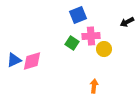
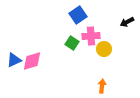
blue square: rotated 12 degrees counterclockwise
orange arrow: moved 8 px right
